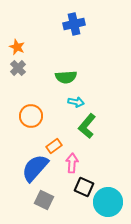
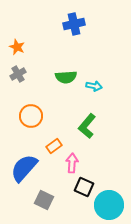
gray cross: moved 6 px down; rotated 14 degrees clockwise
cyan arrow: moved 18 px right, 16 px up
blue semicircle: moved 11 px left
cyan circle: moved 1 px right, 3 px down
